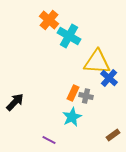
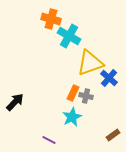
orange cross: moved 2 px right, 1 px up; rotated 24 degrees counterclockwise
yellow triangle: moved 7 px left, 1 px down; rotated 24 degrees counterclockwise
